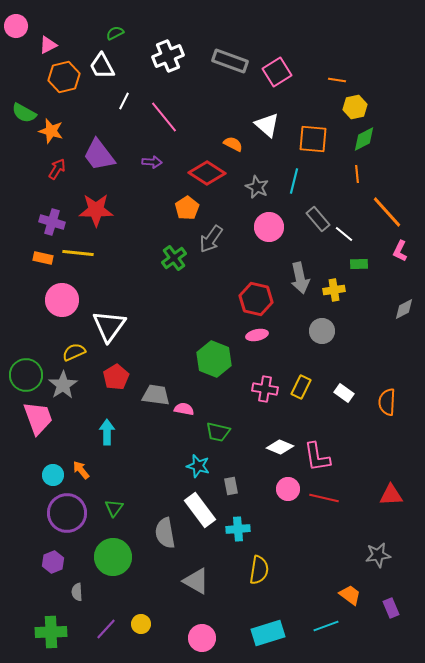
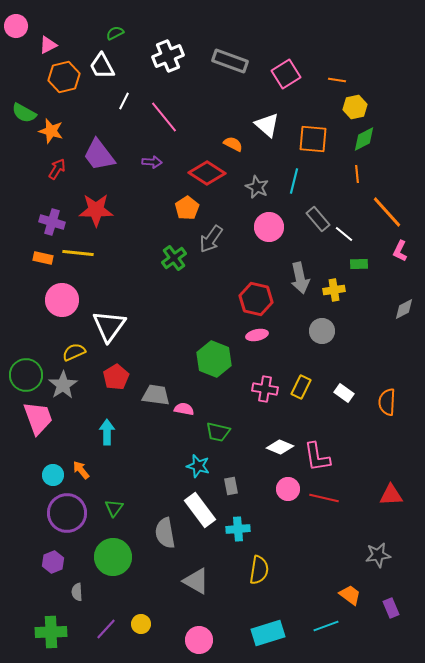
pink square at (277, 72): moved 9 px right, 2 px down
pink circle at (202, 638): moved 3 px left, 2 px down
